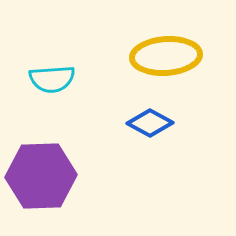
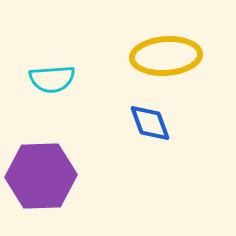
blue diamond: rotated 42 degrees clockwise
